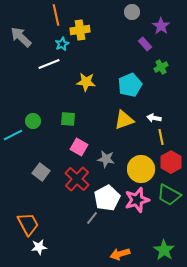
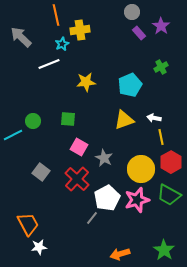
purple rectangle: moved 6 px left, 11 px up
yellow star: rotated 12 degrees counterclockwise
gray star: moved 2 px left, 1 px up; rotated 18 degrees clockwise
